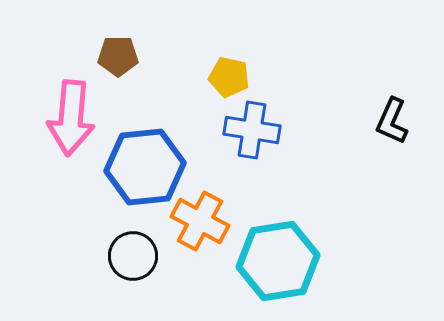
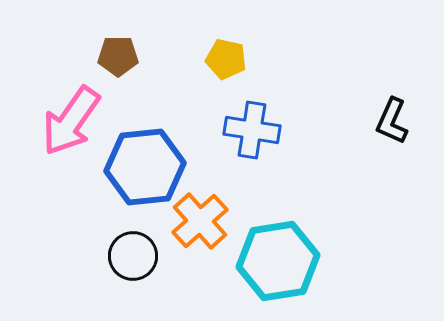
yellow pentagon: moved 3 px left, 18 px up
pink arrow: moved 3 px down; rotated 30 degrees clockwise
orange cross: rotated 20 degrees clockwise
